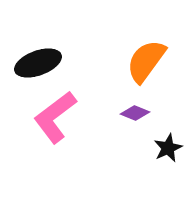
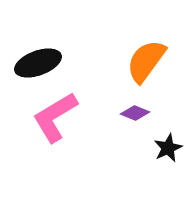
pink L-shape: rotated 6 degrees clockwise
